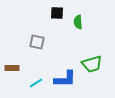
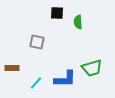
green trapezoid: moved 4 px down
cyan line: rotated 16 degrees counterclockwise
